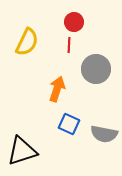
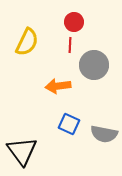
red line: moved 1 px right
gray circle: moved 2 px left, 4 px up
orange arrow: moved 1 px right, 3 px up; rotated 115 degrees counterclockwise
black triangle: rotated 48 degrees counterclockwise
